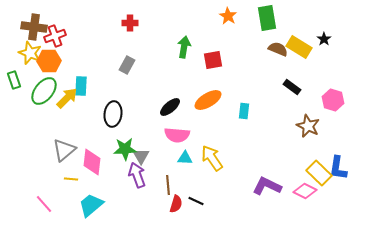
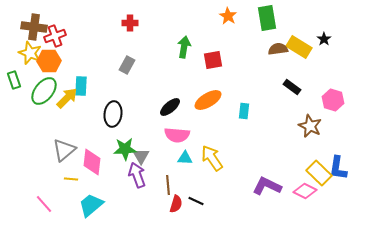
brown semicircle at (278, 49): rotated 30 degrees counterclockwise
brown star at (308, 126): moved 2 px right
